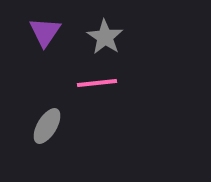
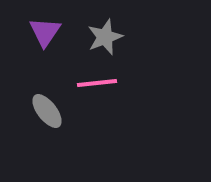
gray star: rotated 18 degrees clockwise
gray ellipse: moved 15 px up; rotated 69 degrees counterclockwise
